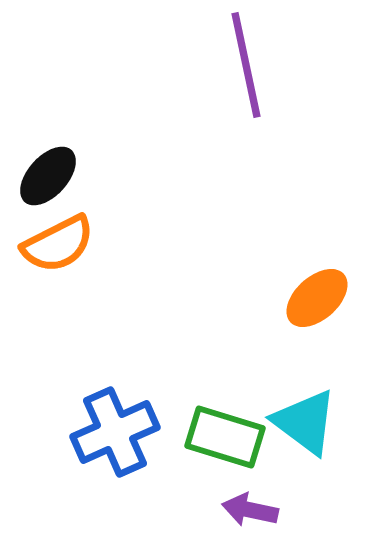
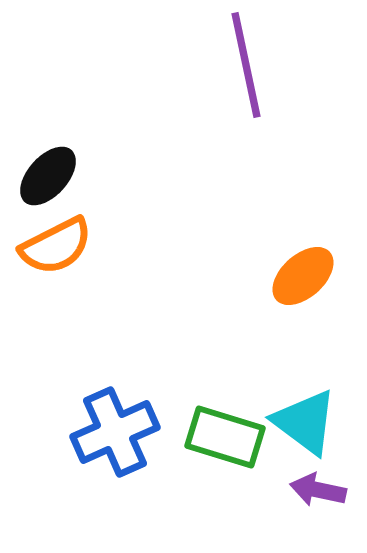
orange semicircle: moved 2 px left, 2 px down
orange ellipse: moved 14 px left, 22 px up
purple arrow: moved 68 px right, 20 px up
